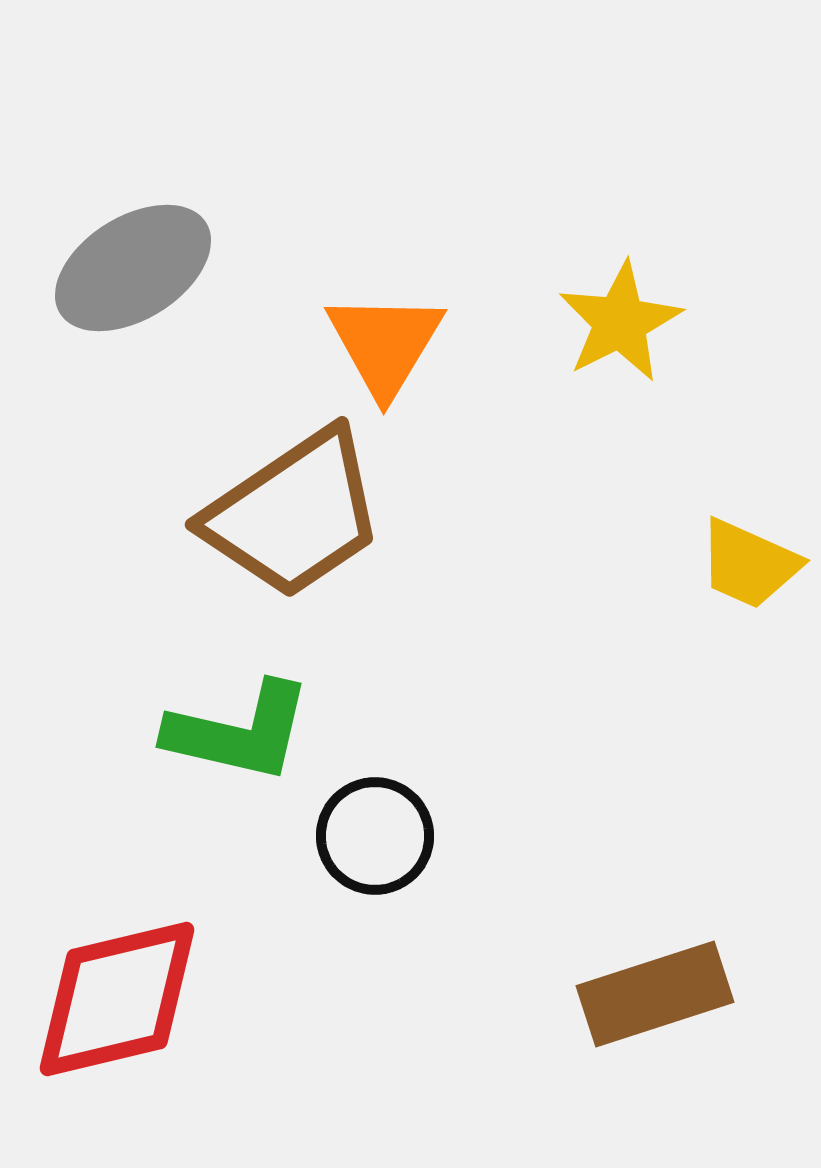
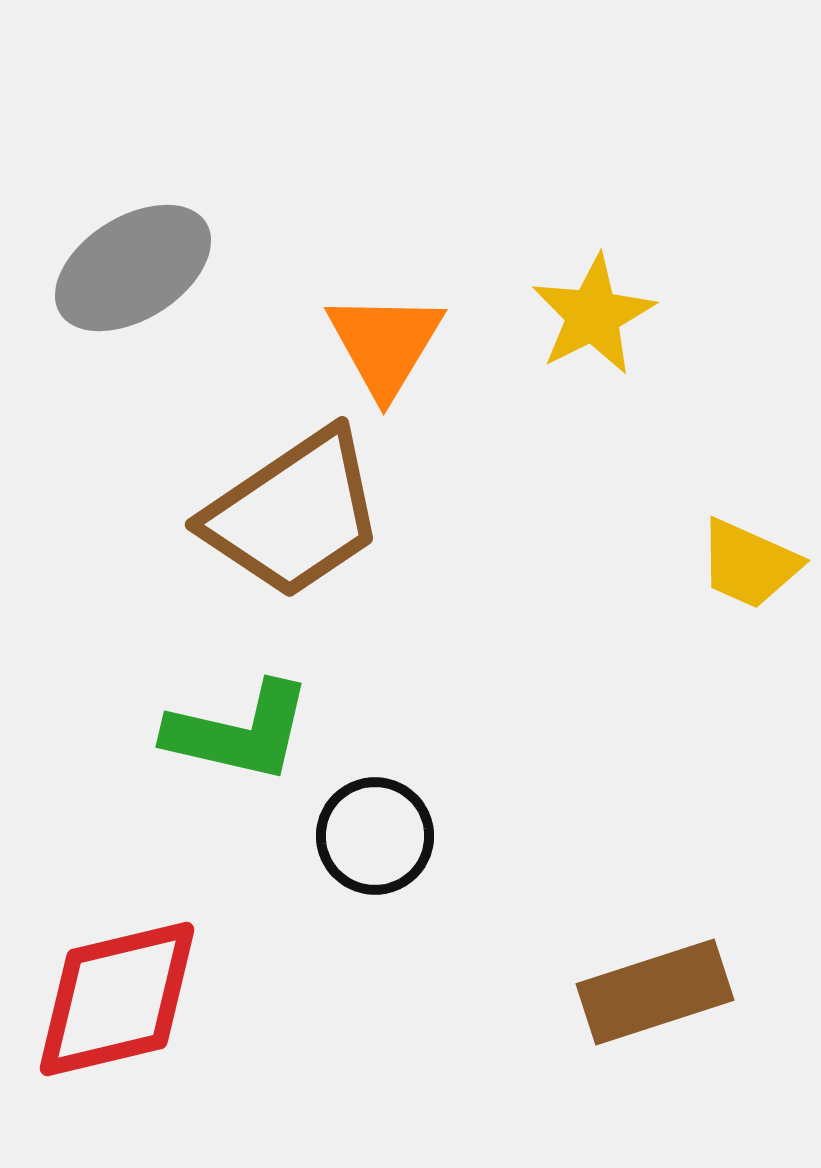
yellow star: moved 27 px left, 7 px up
brown rectangle: moved 2 px up
